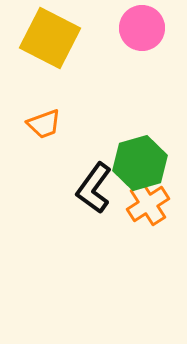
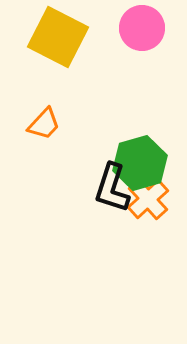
yellow square: moved 8 px right, 1 px up
orange trapezoid: rotated 27 degrees counterclockwise
black L-shape: moved 18 px right; rotated 18 degrees counterclockwise
orange cross: moved 5 px up; rotated 9 degrees counterclockwise
